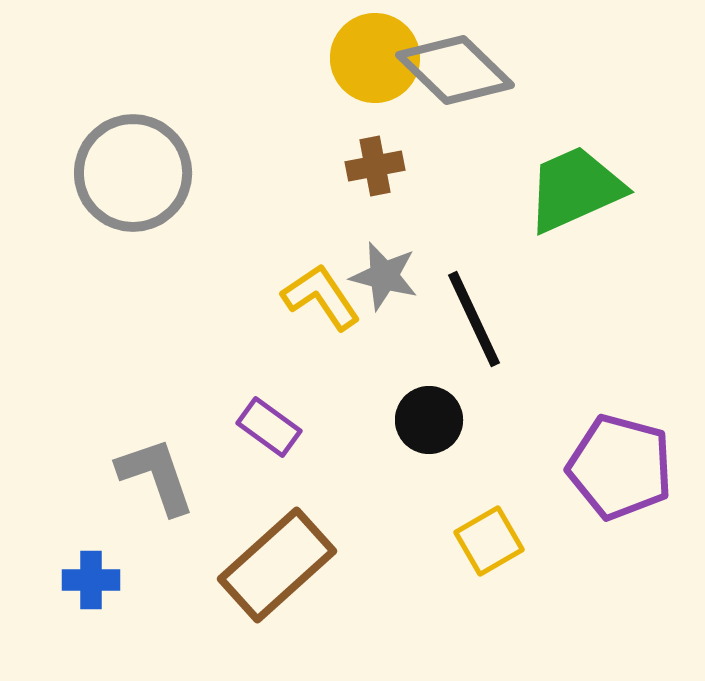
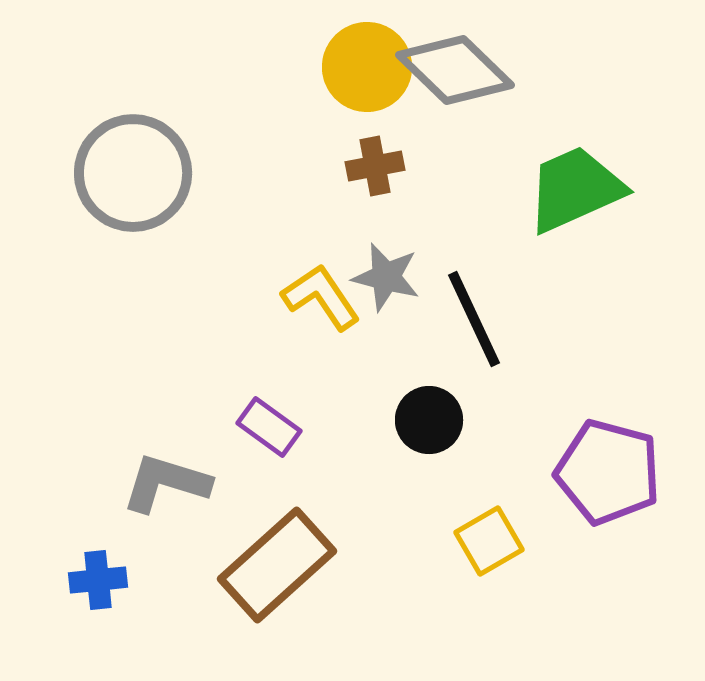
yellow circle: moved 8 px left, 9 px down
gray star: moved 2 px right, 1 px down
purple pentagon: moved 12 px left, 5 px down
gray L-shape: moved 10 px right, 7 px down; rotated 54 degrees counterclockwise
blue cross: moved 7 px right; rotated 6 degrees counterclockwise
